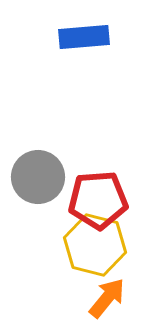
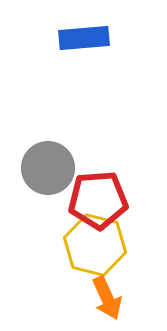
blue rectangle: moved 1 px down
gray circle: moved 10 px right, 9 px up
orange arrow: rotated 117 degrees clockwise
